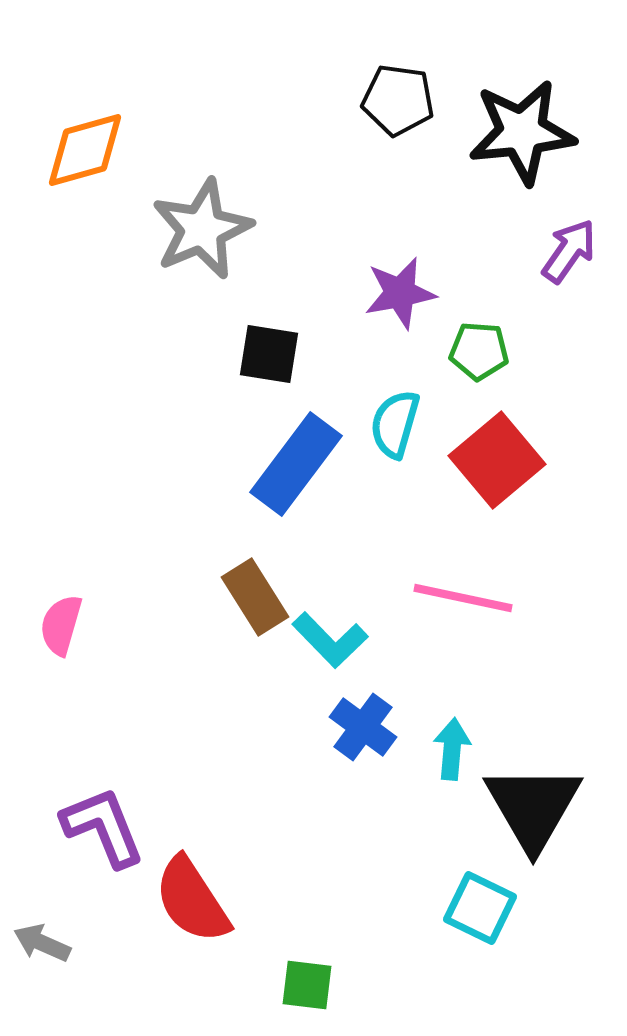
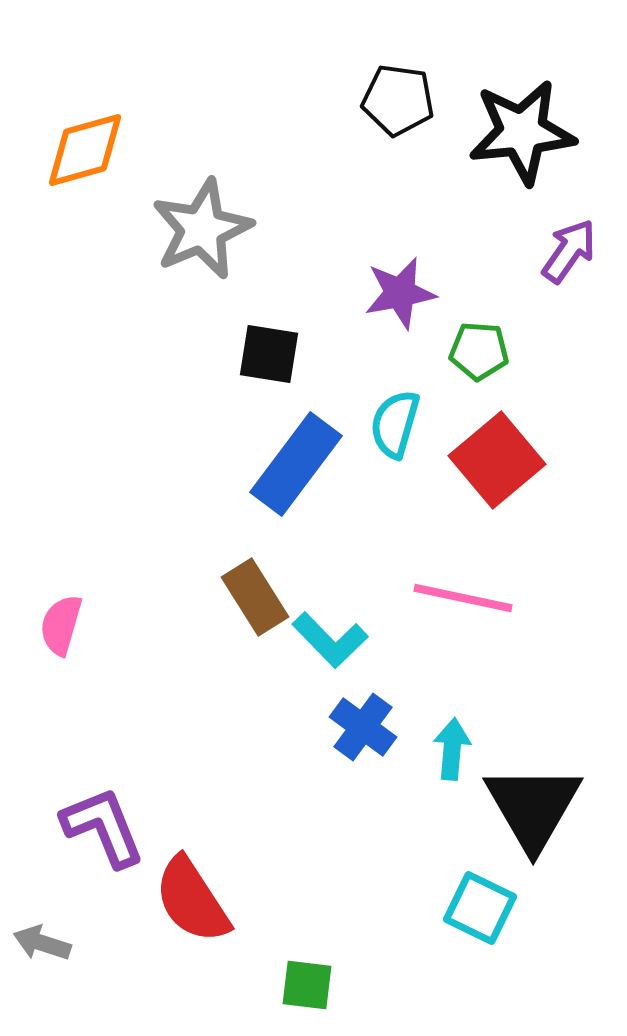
gray arrow: rotated 6 degrees counterclockwise
